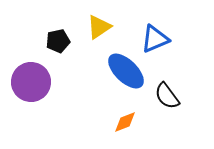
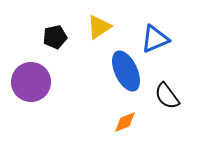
black pentagon: moved 3 px left, 4 px up
blue ellipse: rotated 21 degrees clockwise
